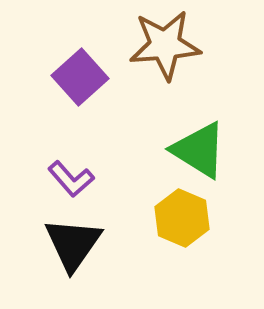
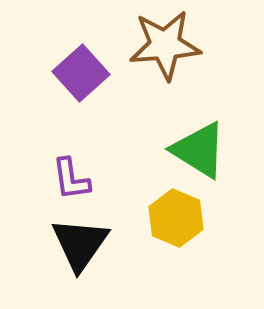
purple square: moved 1 px right, 4 px up
purple L-shape: rotated 33 degrees clockwise
yellow hexagon: moved 6 px left
black triangle: moved 7 px right
